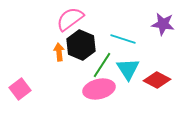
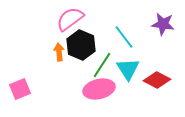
cyan line: moved 1 px right, 2 px up; rotated 35 degrees clockwise
pink square: rotated 15 degrees clockwise
